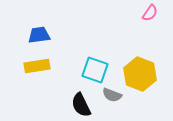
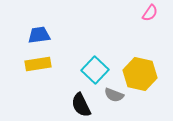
yellow rectangle: moved 1 px right, 2 px up
cyan square: rotated 24 degrees clockwise
yellow hexagon: rotated 8 degrees counterclockwise
gray semicircle: moved 2 px right
